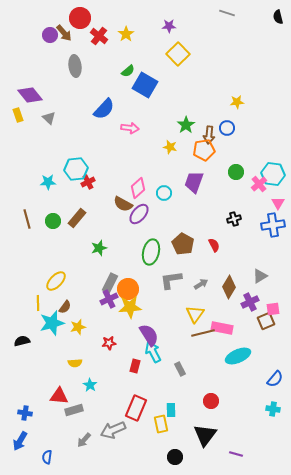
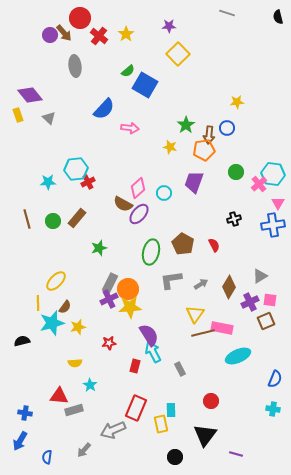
pink square at (273, 309): moved 3 px left, 9 px up; rotated 16 degrees clockwise
blue semicircle at (275, 379): rotated 18 degrees counterclockwise
gray arrow at (84, 440): moved 10 px down
